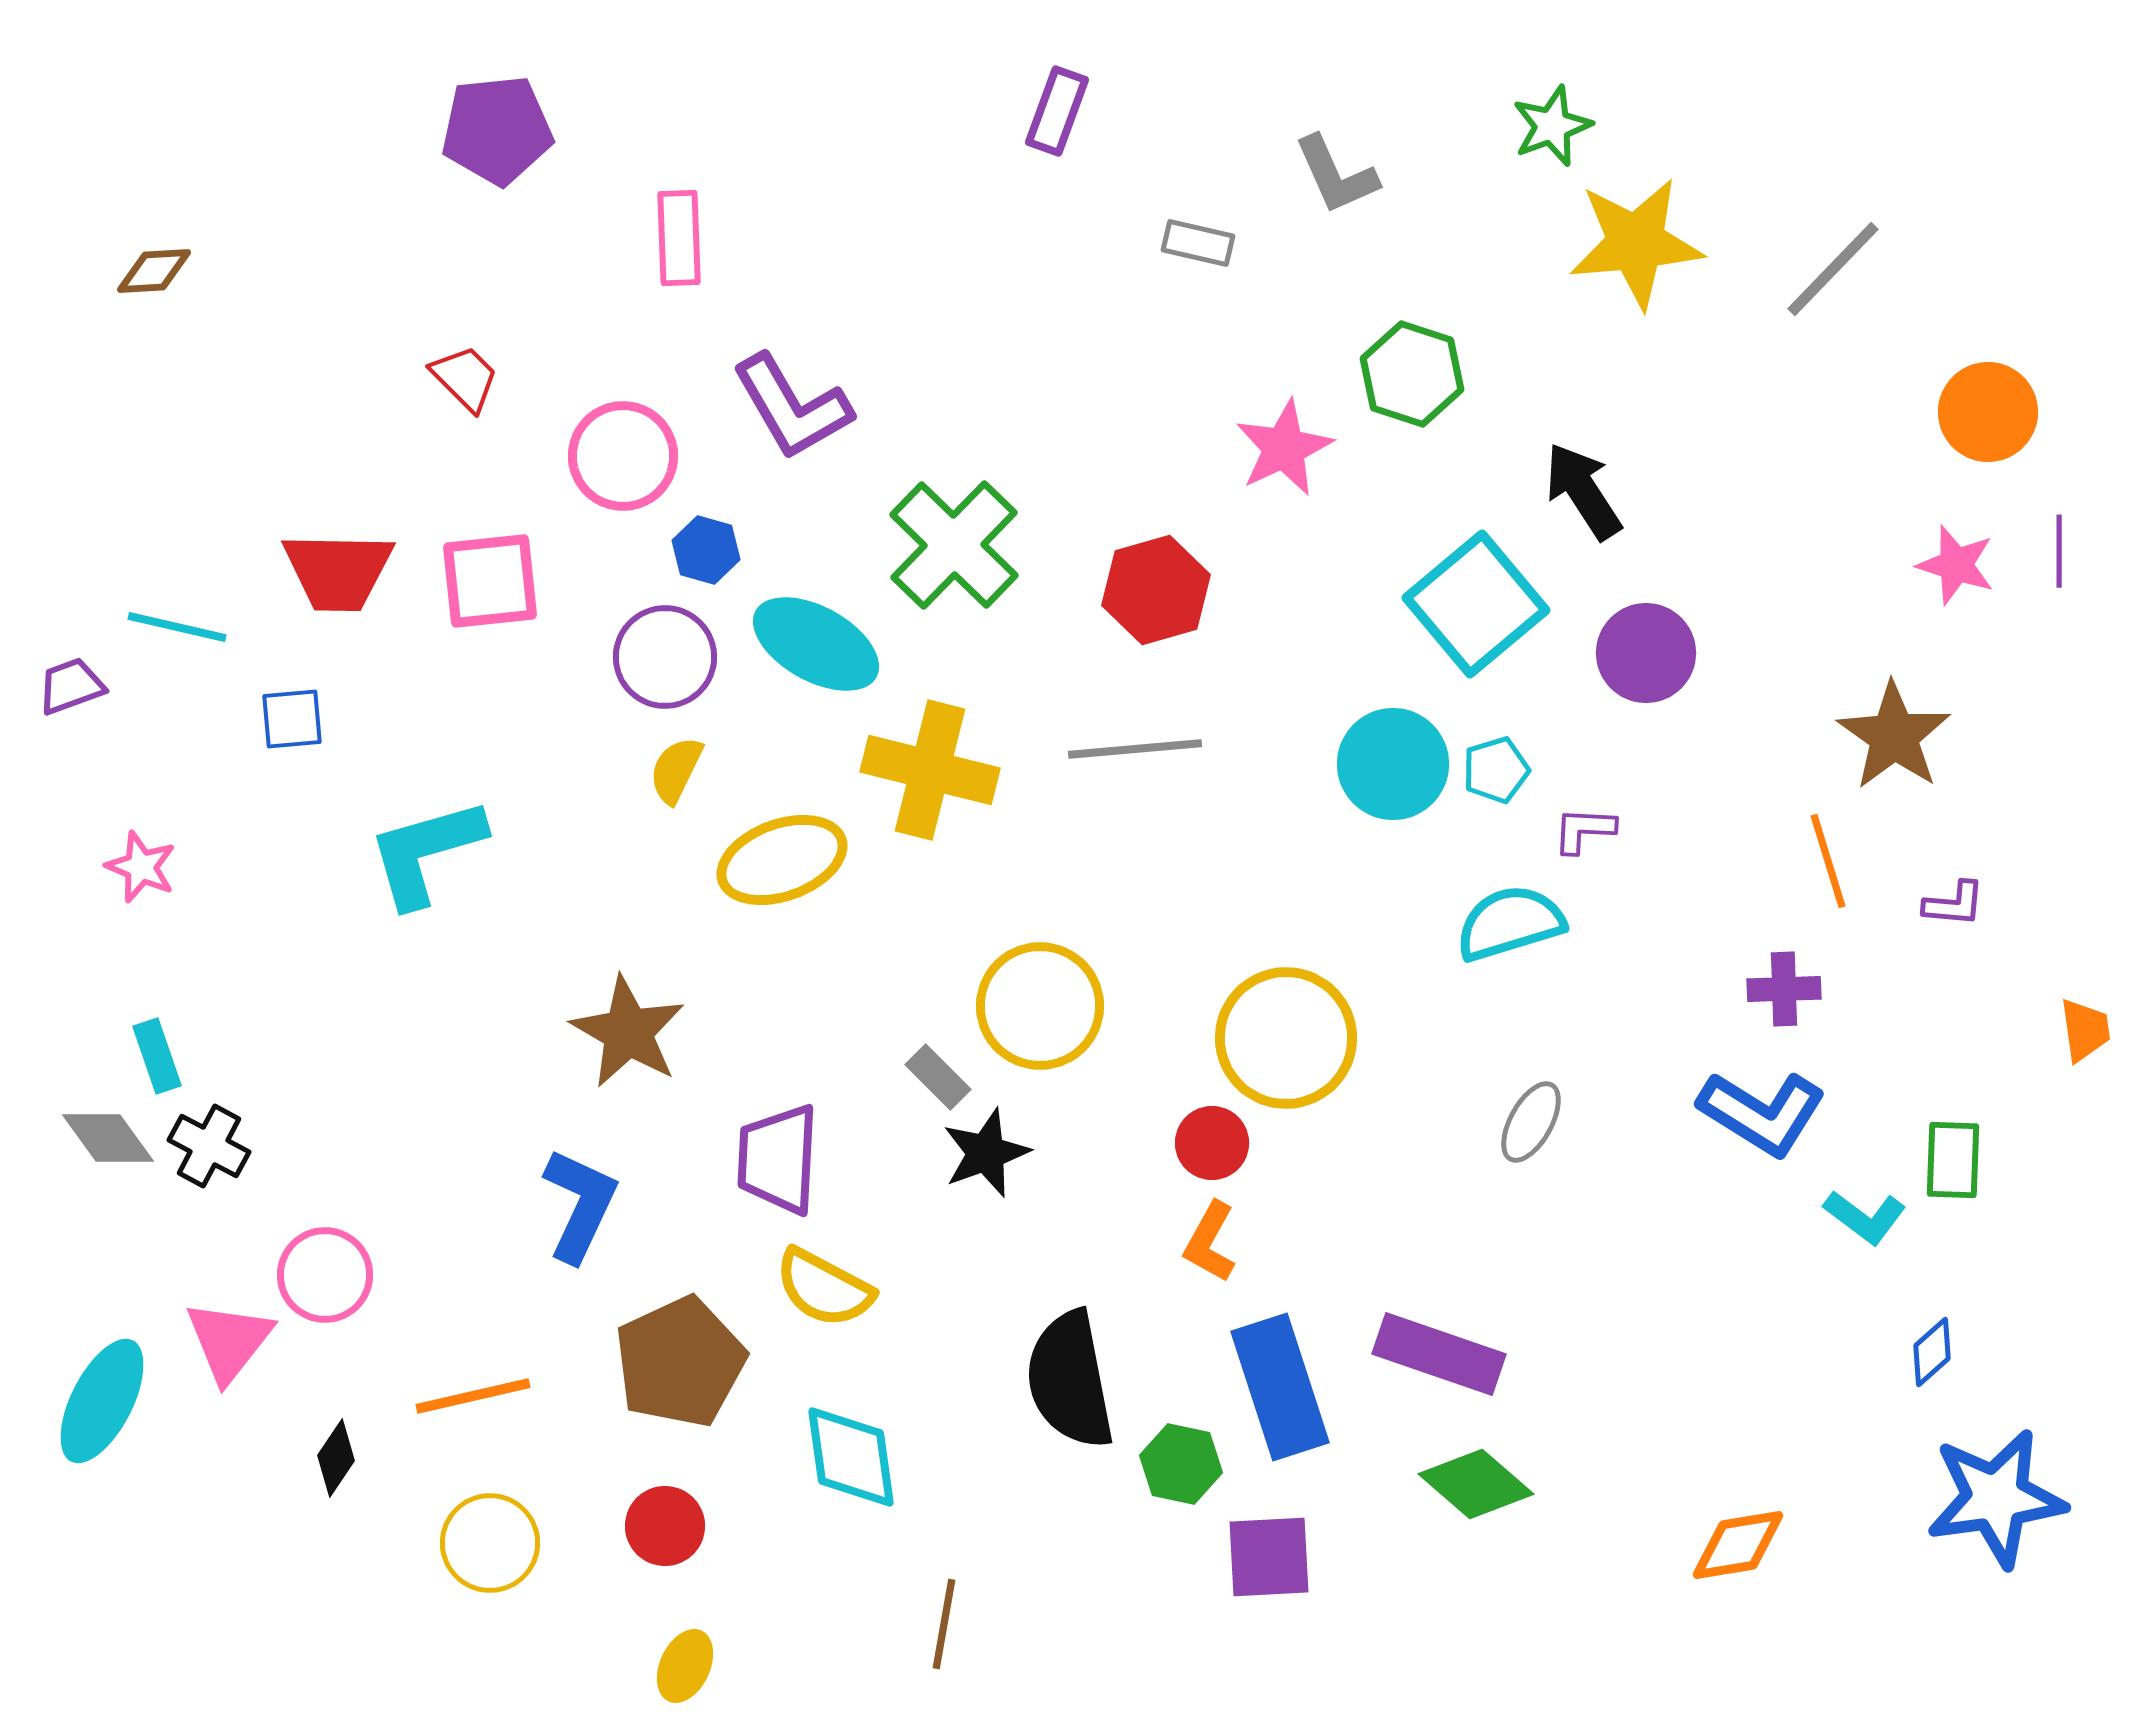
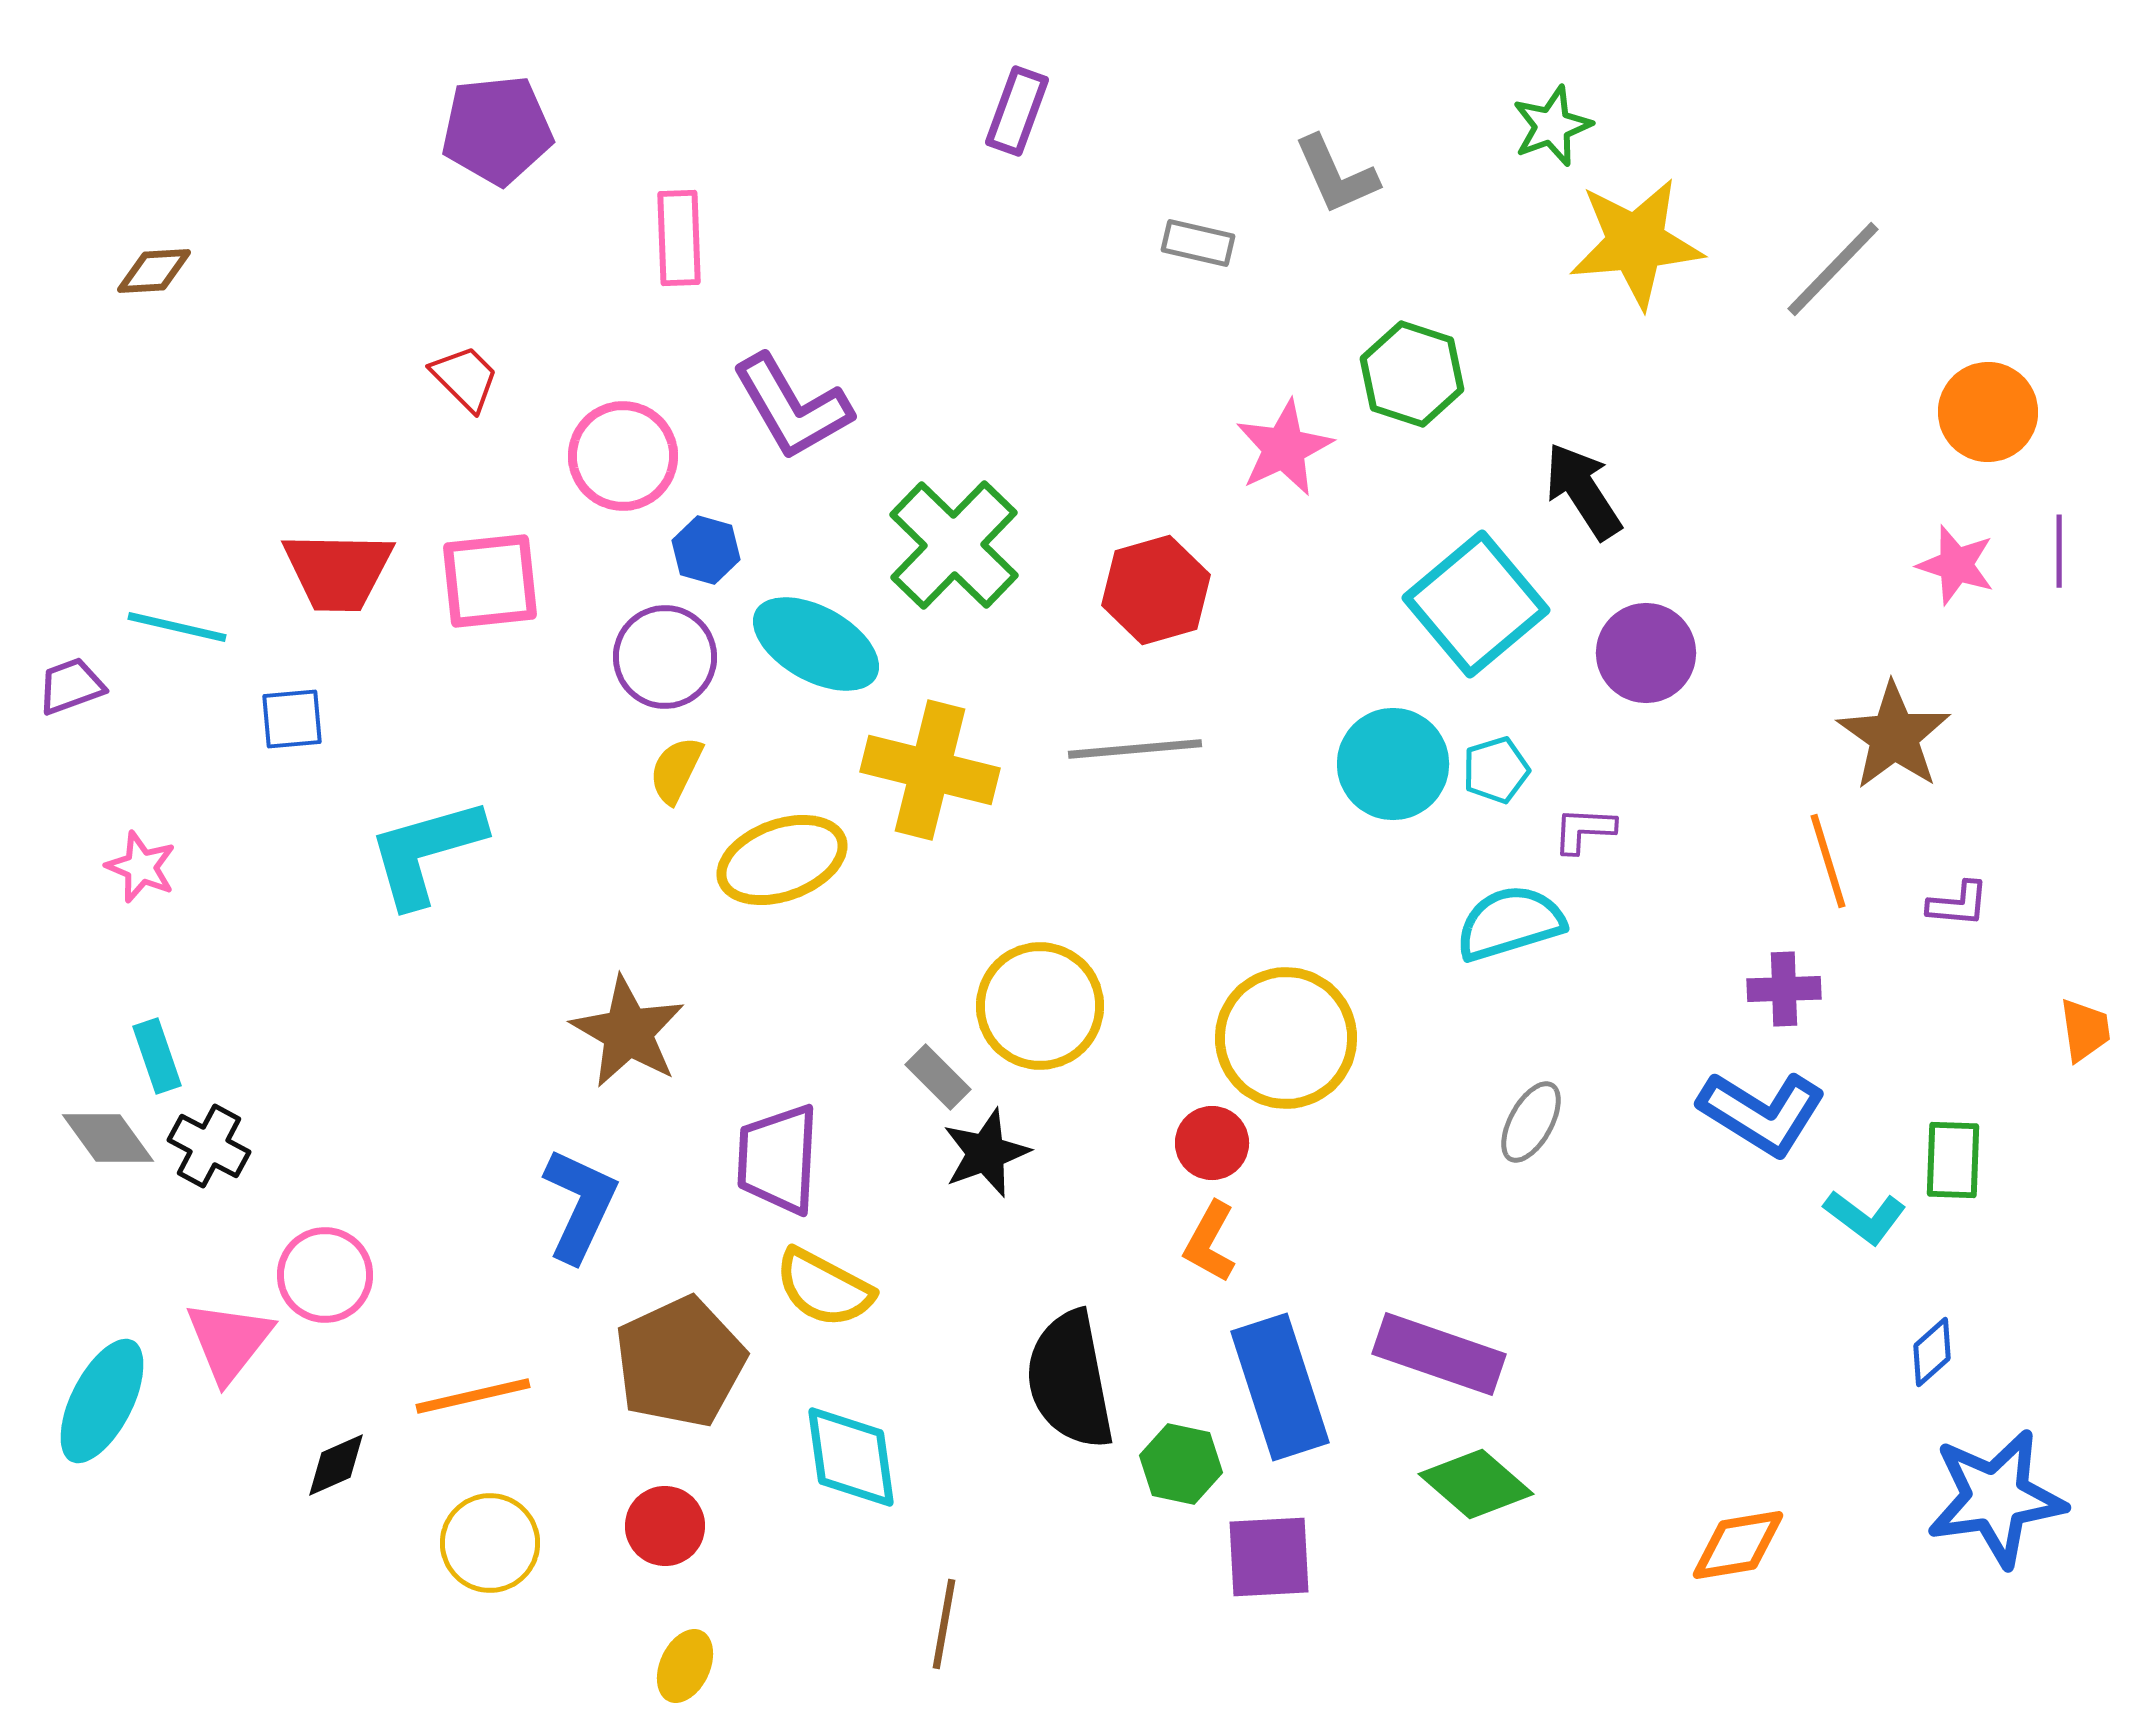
purple rectangle at (1057, 111): moved 40 px left
purple L-shape at (1954, 904): moved 4 px right
black diamond at (336, 1458): moved 7 px down; rotated 32 degrees clockwise
